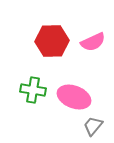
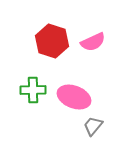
red hexagon: rotated 20 degrees clockwise
green cross: rotated 10 degrees counterclockwise
